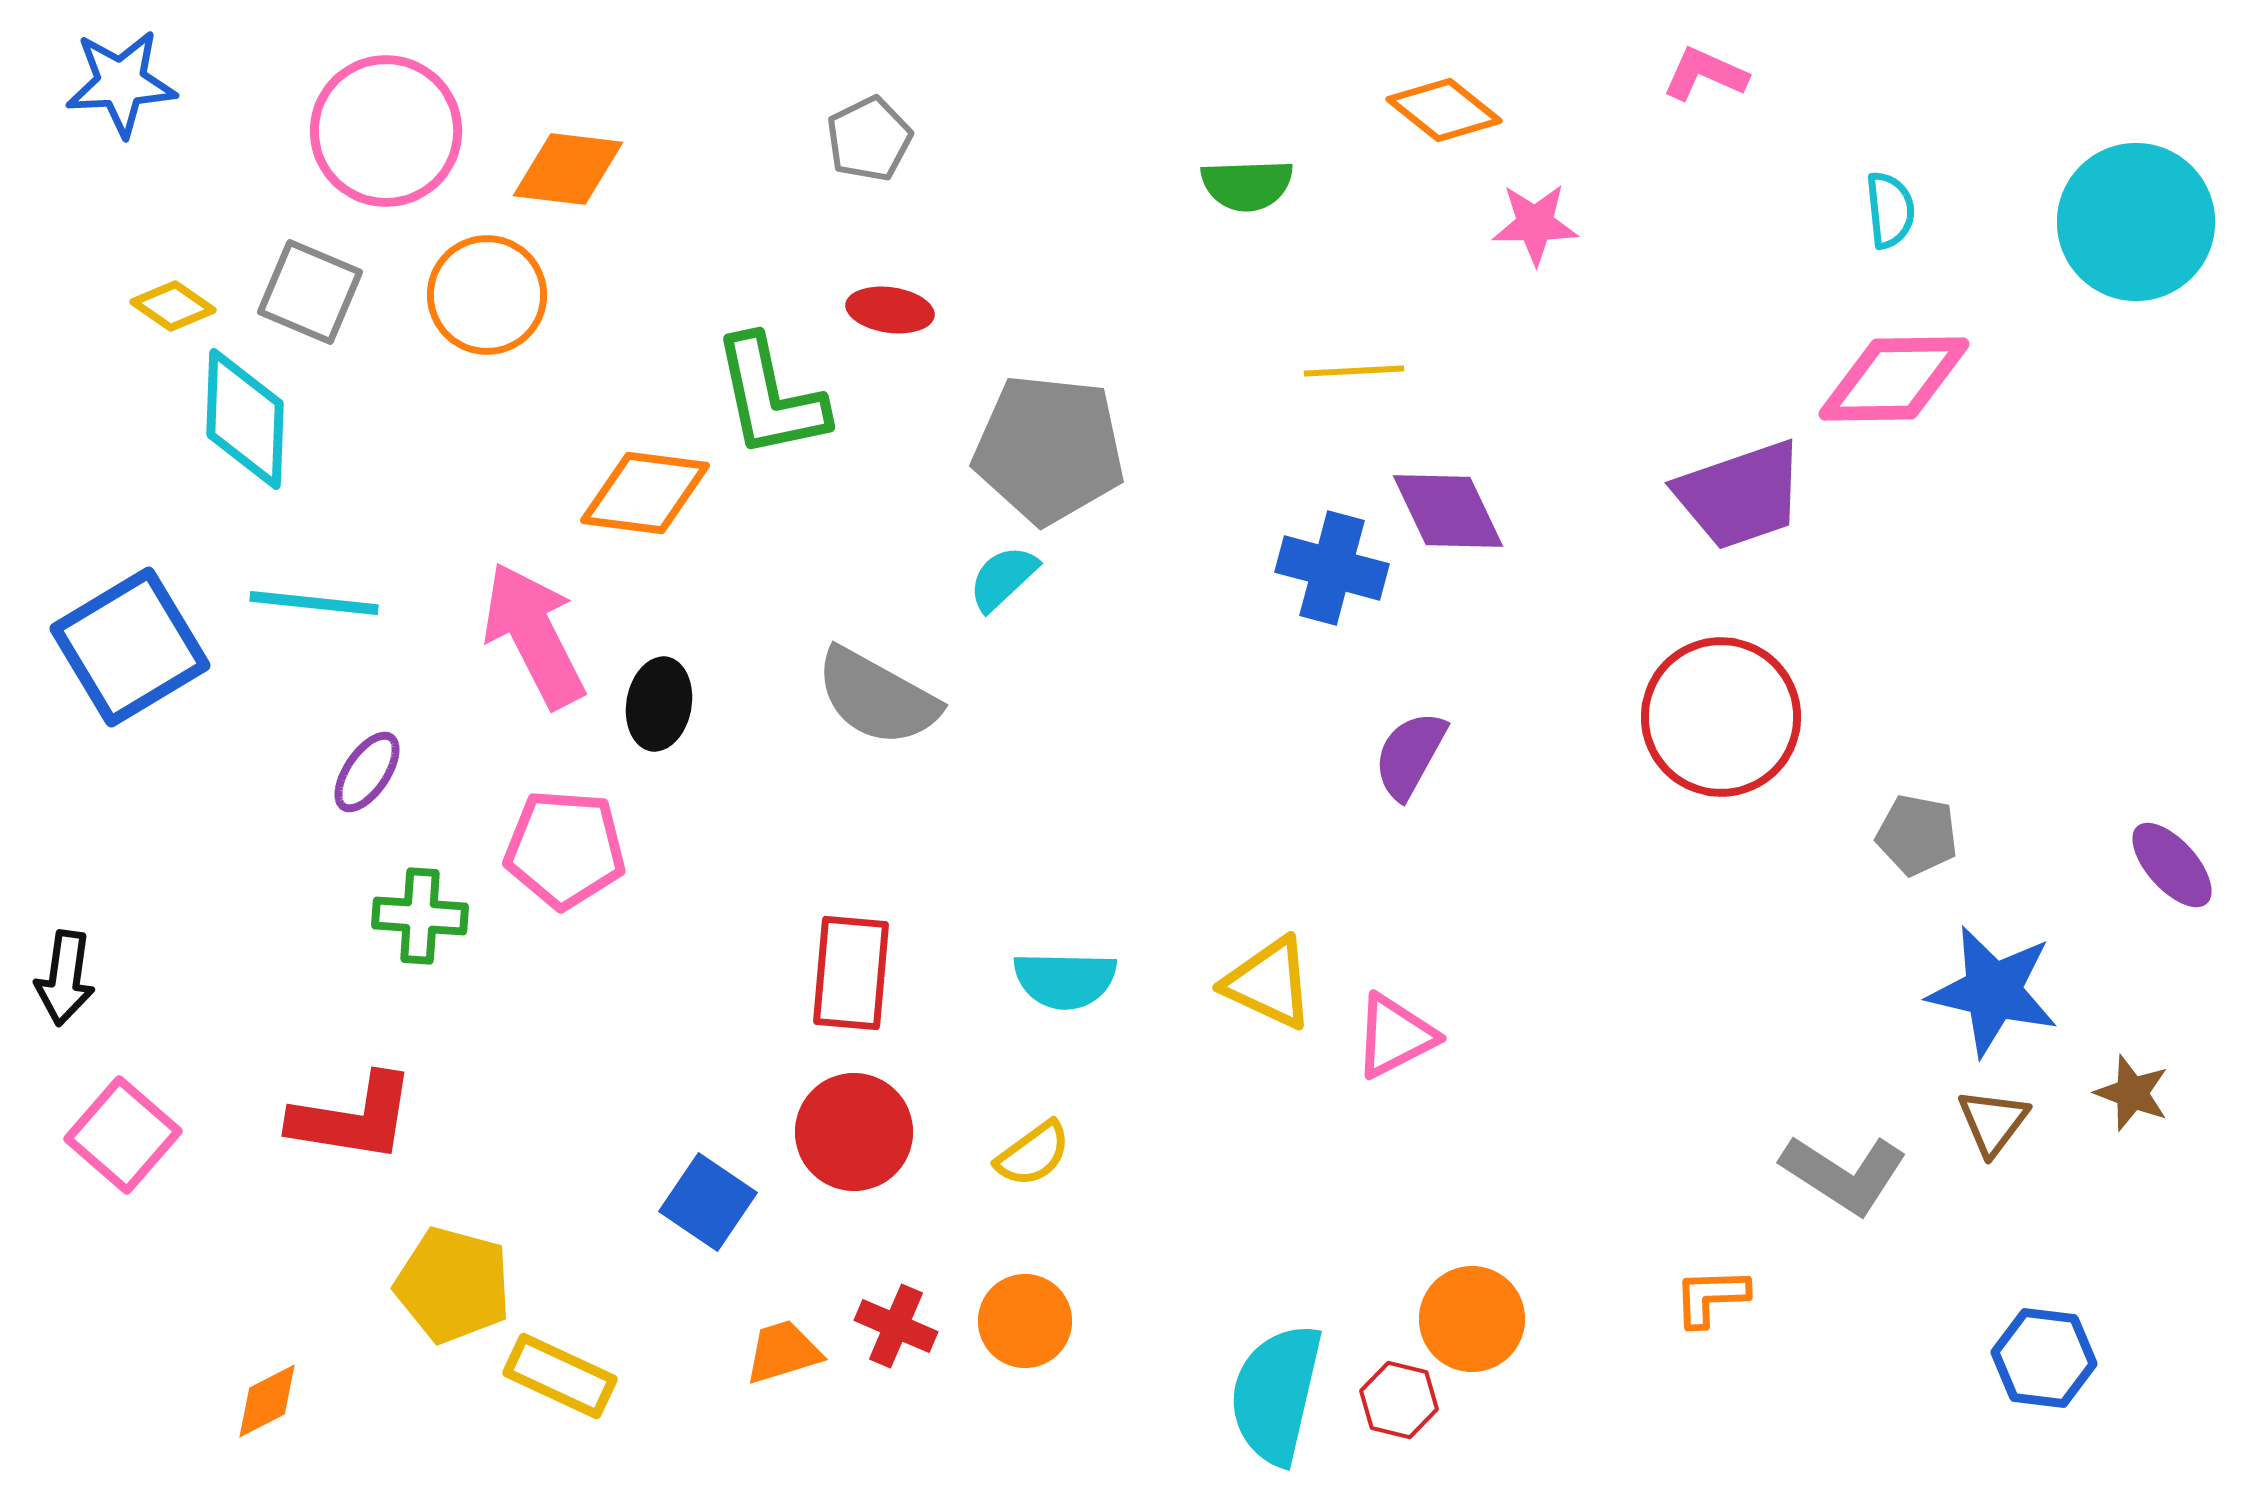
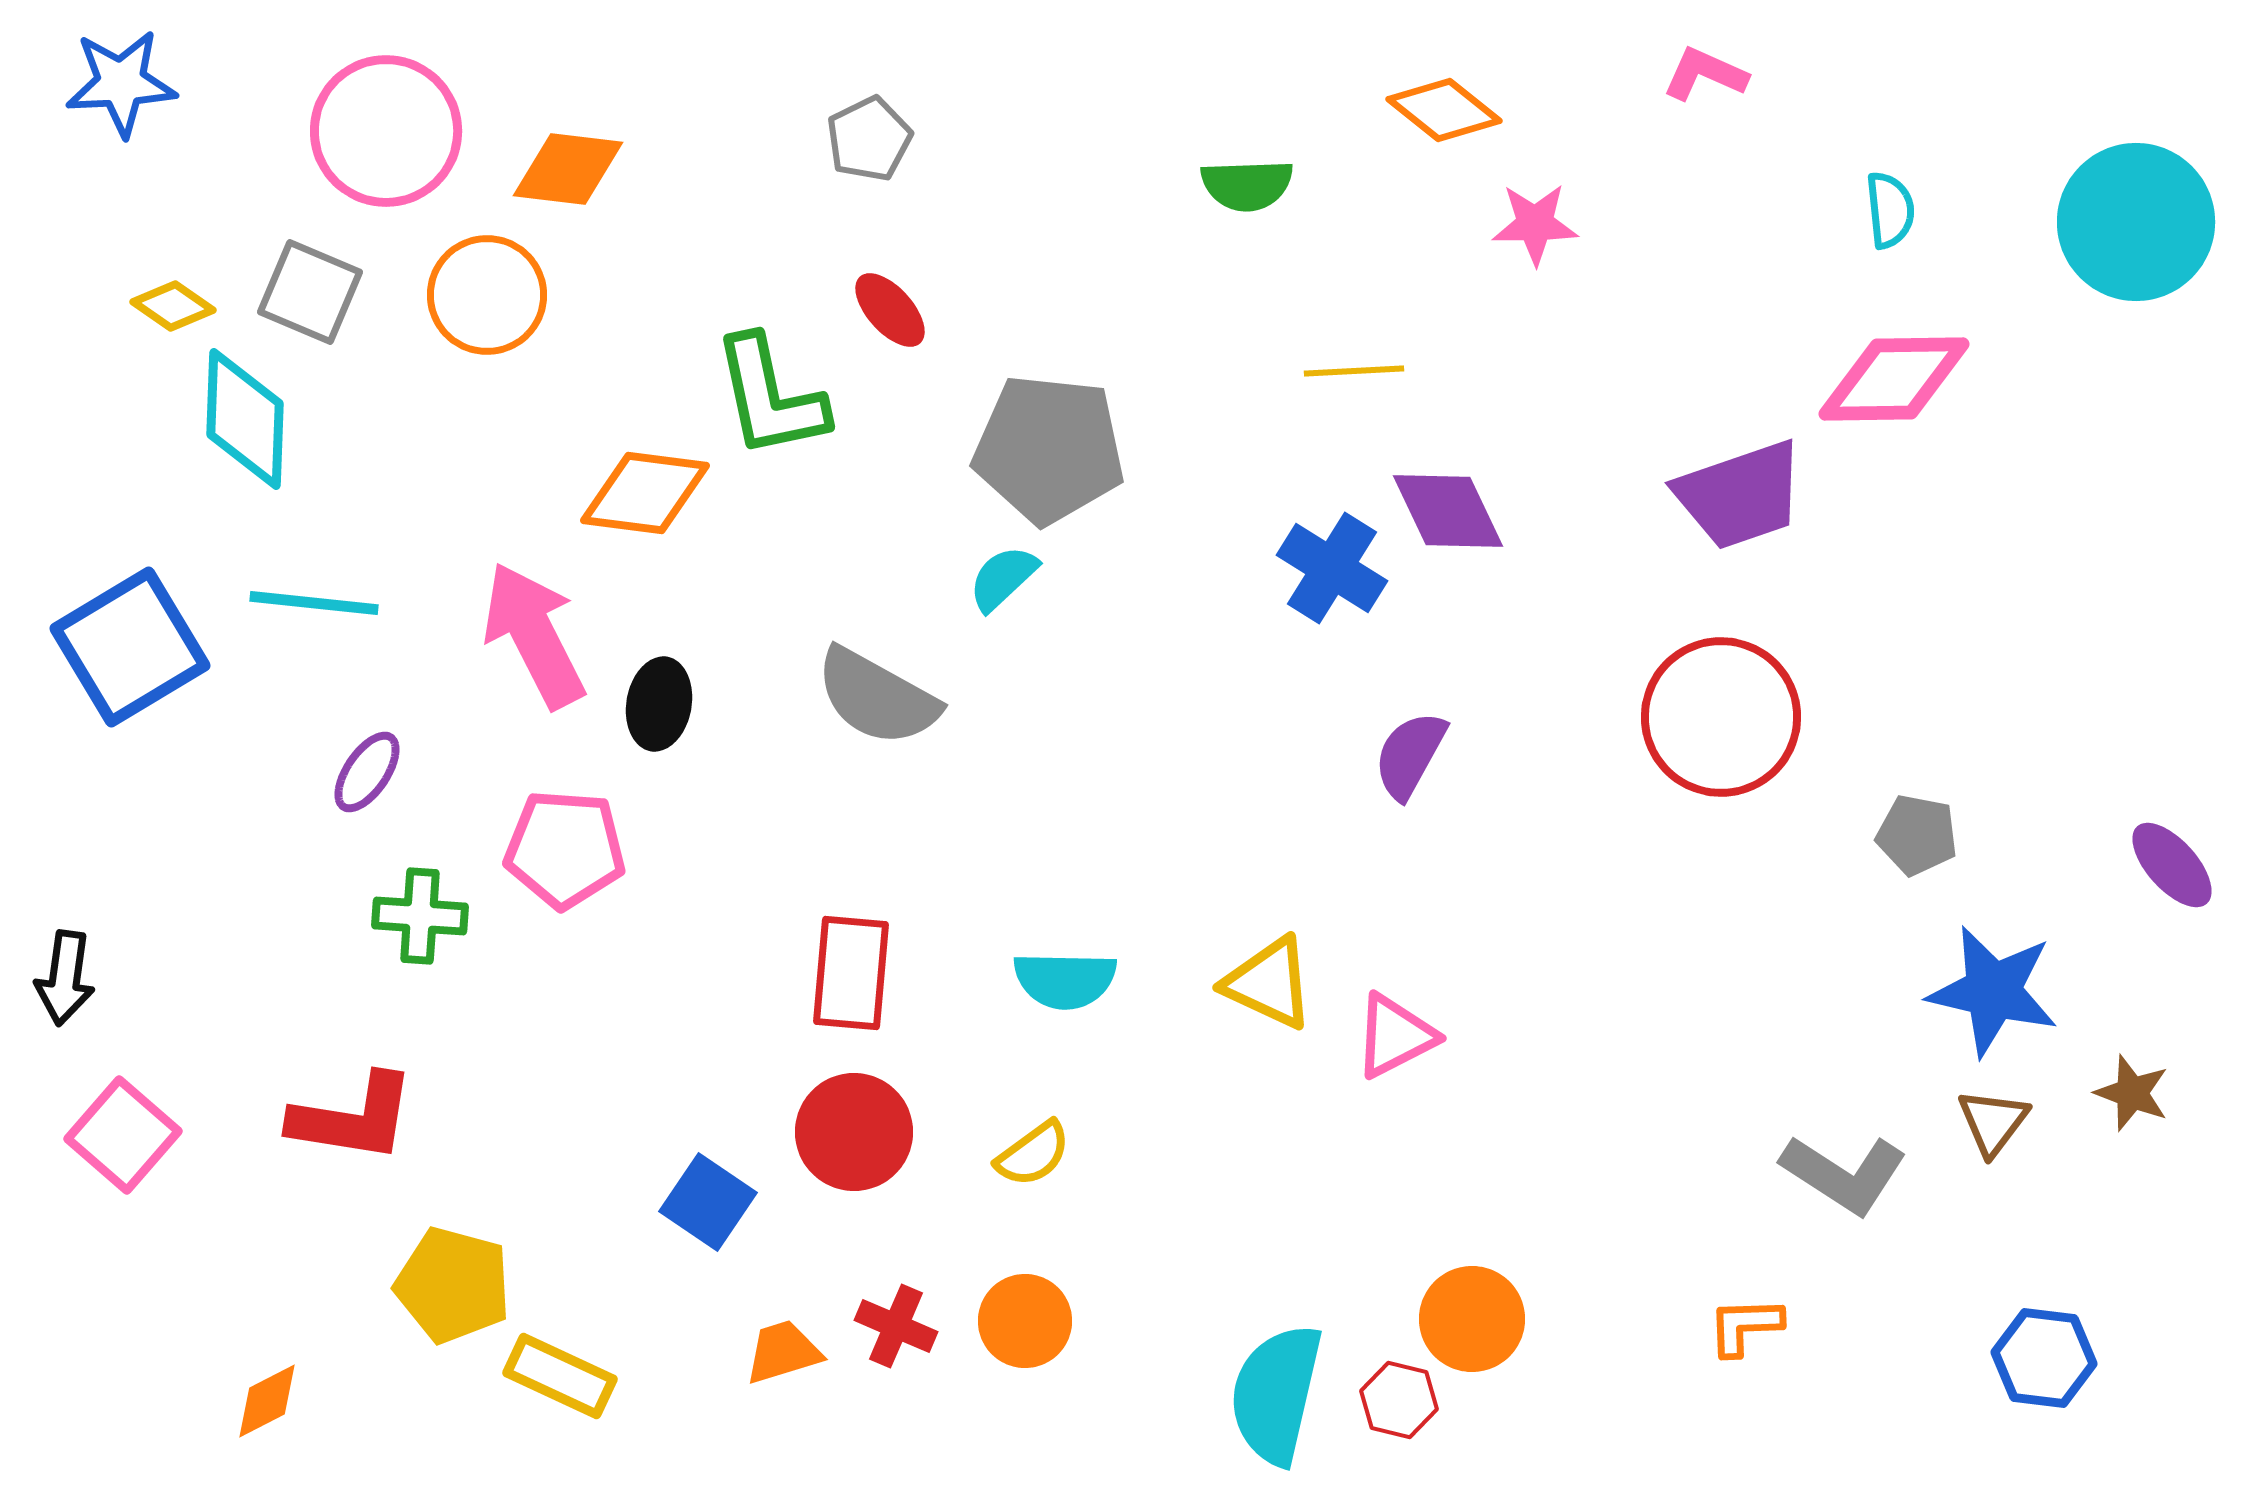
red ellipse at (890, 310): rotated 40 degrees clockwise
blue cross at (1332, 568): rotated 17 degrees clockwise
orange L-shape at (1711, 1297): moved 34 px right, 29 px down
